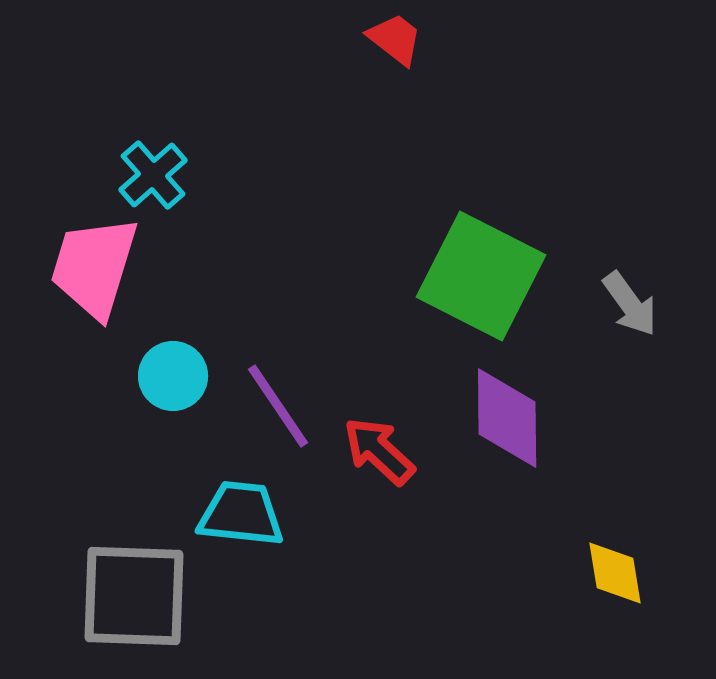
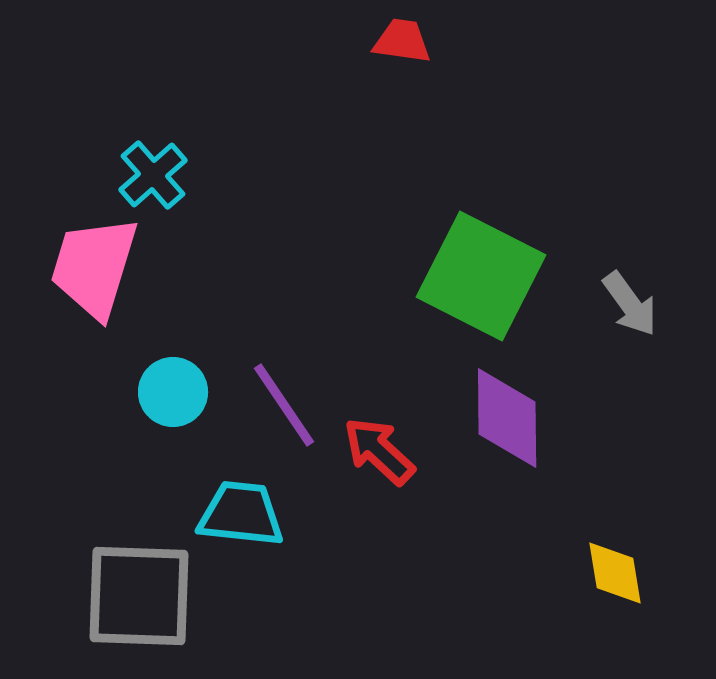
red trapezoid: moved 7 px right, 2 px down; rotated 30 degrees counterclockwise
cyan circle: moved 16 px down
purple line: moved 6 px right, 1 px up
gray square: moved 5 px right
